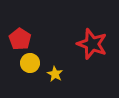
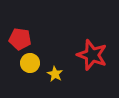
red pentagon: rotated 25 degrees counterclockwise
red star: moved 11 px down
